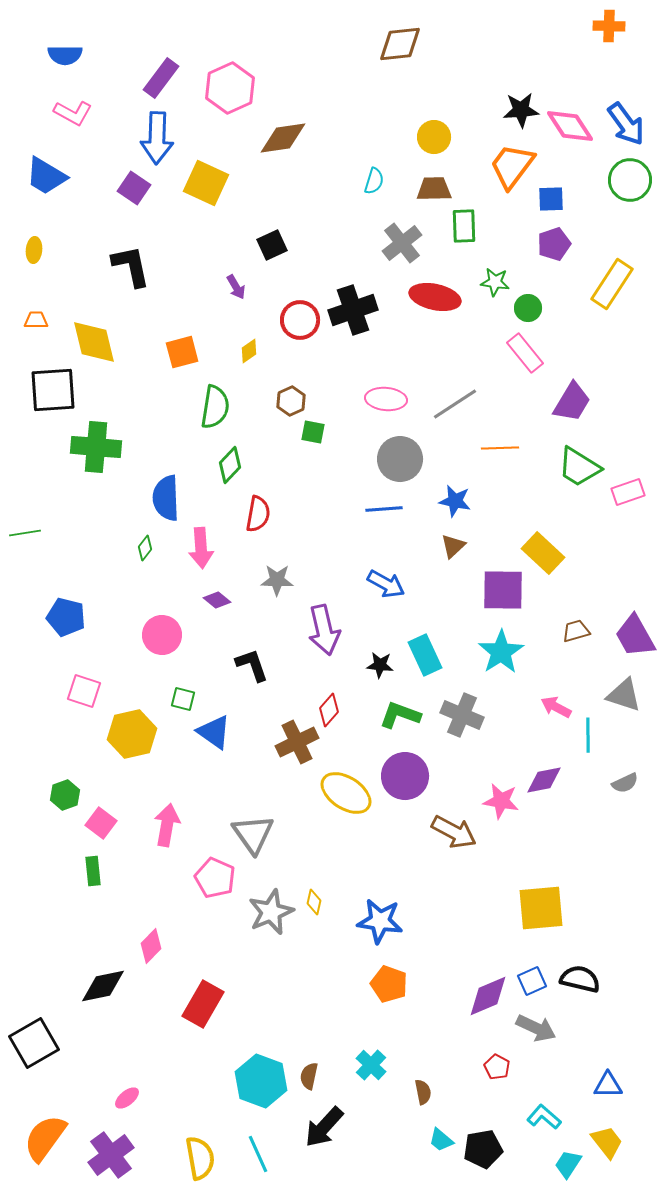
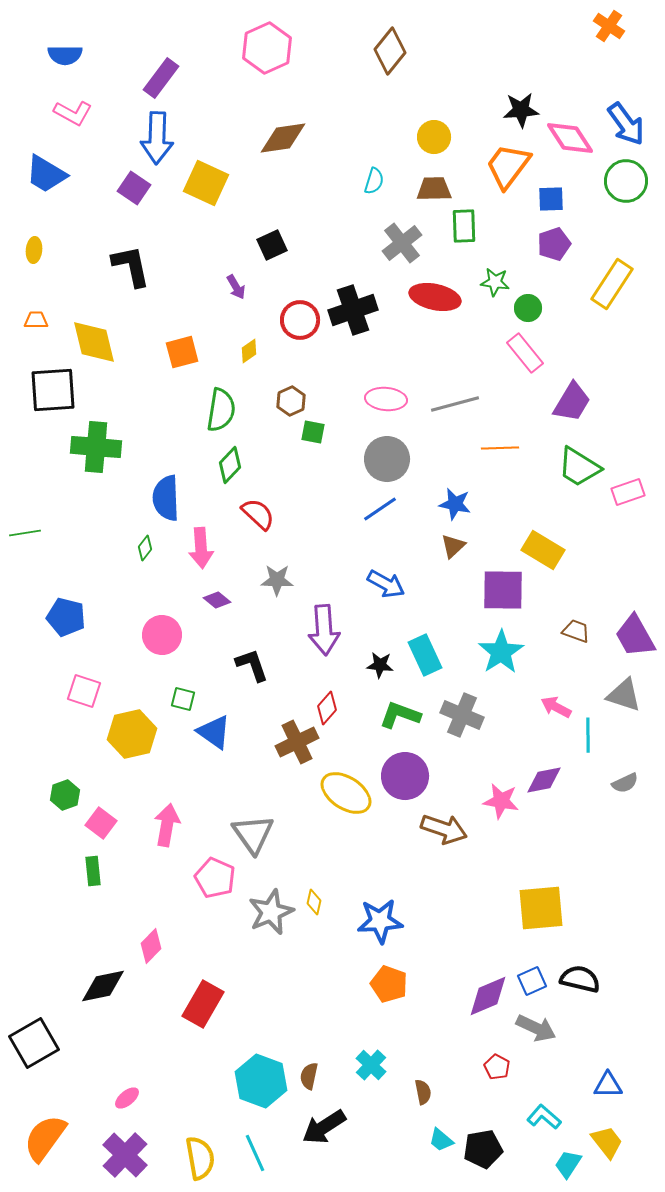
orange cross at (609, 26): rotated 32 degrees clockwise
brown diamond at (400, 44): moved 10 px left, 7 px down; rotated 45 degrees counterclockwise
pink hexagon at (230, 88): moved 37 px right, 40 px up
pink diamond at (570, 126): moved 12 px down
orange trapezoid at (512, 166): moved 4 px left
blue trapezoid at (46, 176): moved 2 px up
green circle at (630, 180): moved 4 px left, 1 px down
gray line at (455, 404): rotated 18 degrees clockwise
green semicircle at (215, 407): moved 6 px right, 3 px down
gray circle at (400, 459): moved 13 px left
blue star at (455, 501): moved 3 px down
blue line at (384, 509): moved 4 px left; rotated 30 degrees counterclockwise
red semicircle at (258, 514): rotated 57 degrees counterclockwise
yellow rectangle at (543, 553): moved 3 px up; rotated 12 degrees counterclockwise
purple arrow at (324, 630): rotated 9 degrees clockwise
brown trapezoid at (576, 631): rotated 36 degrees clockwise
red diamond at (329, 710): moved 2 px left, 2 px up
brown arrow at (454, 832): moved 10 px left, 3 px up; rotated 9 degrees counterclockwise
blue star at (380, 921): rotated 12 degrees counterclockwise
black arrow at (324, 1127): rotated 15 degrees clockwise
cyan line at (258, 1154): moved 3 px left, 1 px up
purple cross at (111, 1155): moved 14 px right; rotated 9 degrees counterclockwise
